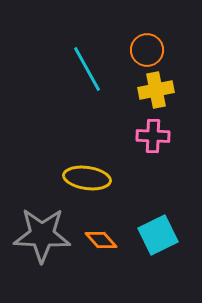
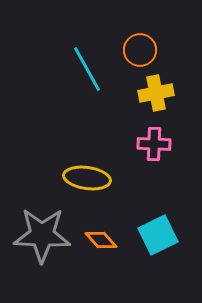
orange circle: moved 7 px left
yellow cross: moved 3 px down
pink cross: moved 1 px right, 8 px down
